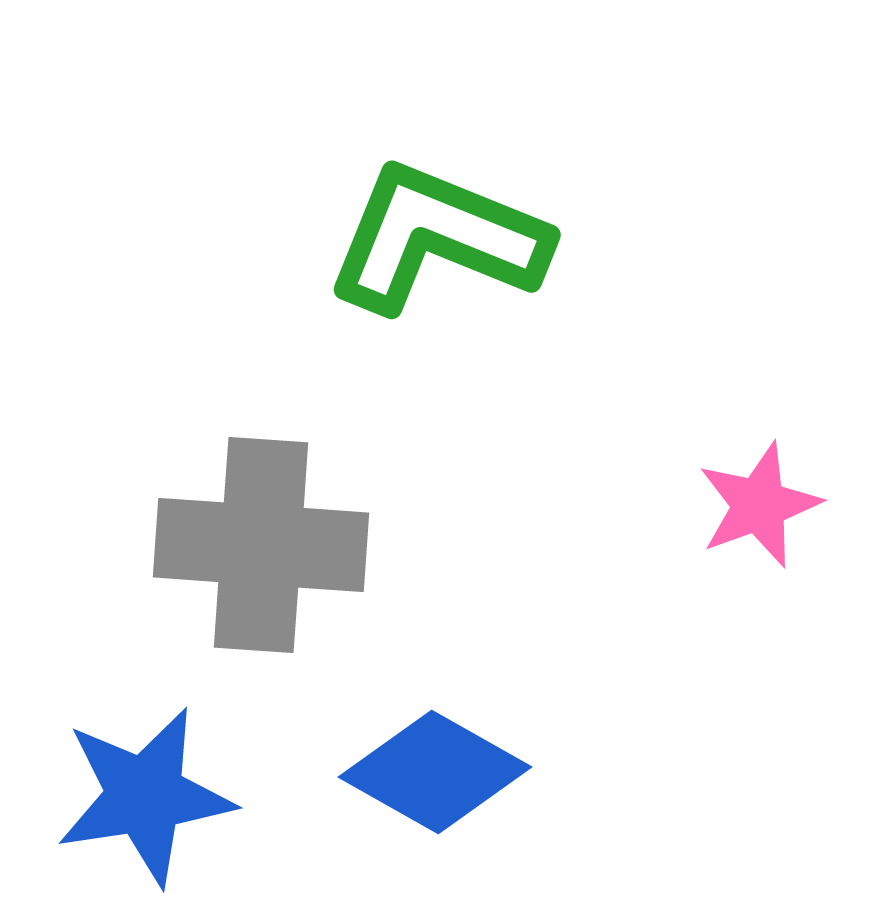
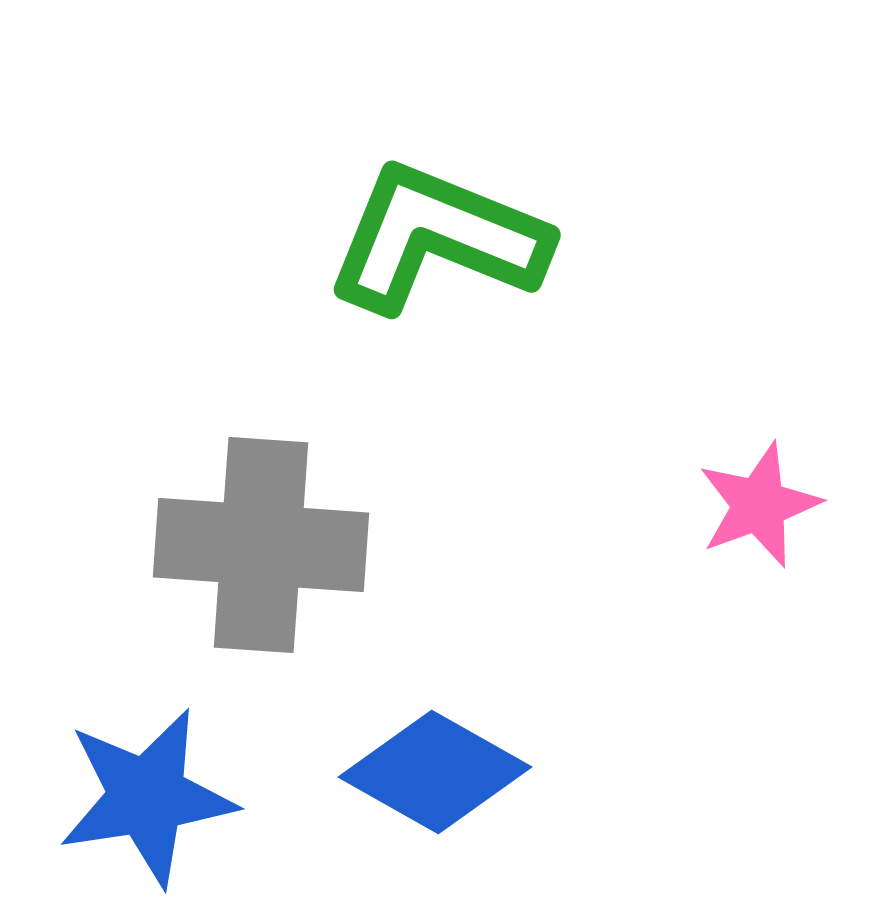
blue star: moved 2 px right, 1 px down
